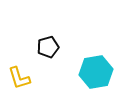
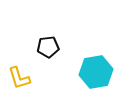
black pentagon: rotated 10 degrees clockwise
